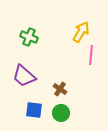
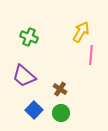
blue square: rotated 36 degrees clockwise
